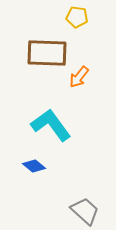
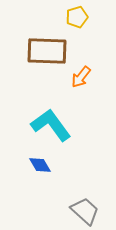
yellow pentagon: rotated 25 degrees counterclockwise
brown rectangle: moved 2 px up
orange arrow: moved 2 px right
blue diamond: moved 6 px right, 1 px up; rotated 20 degrees clockwise
